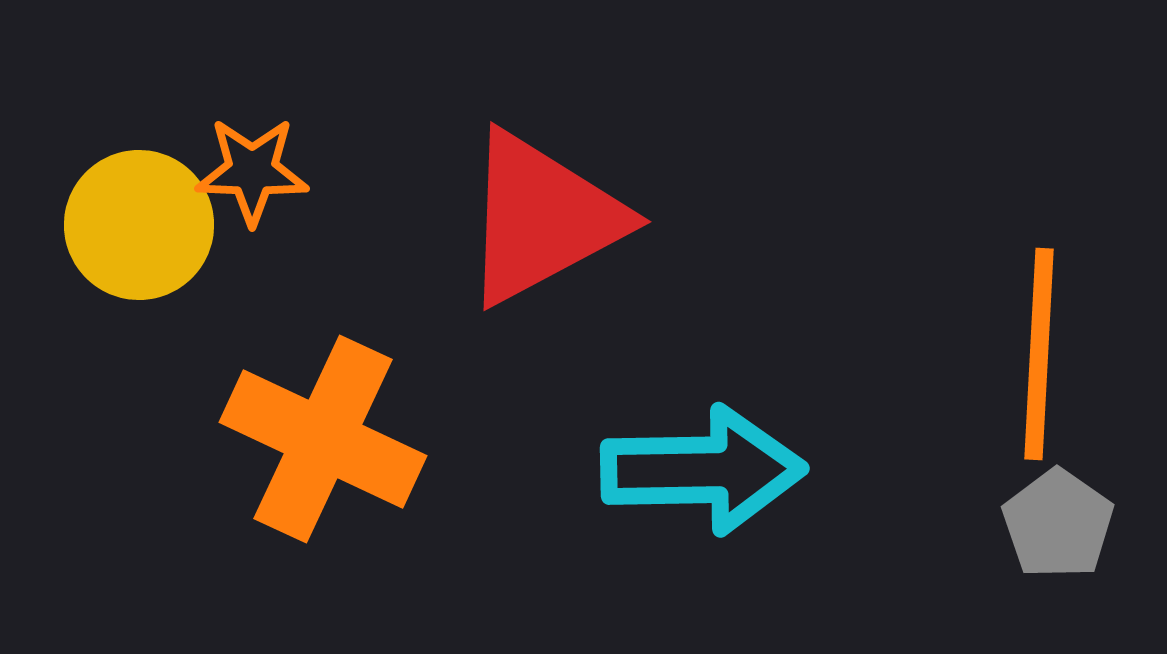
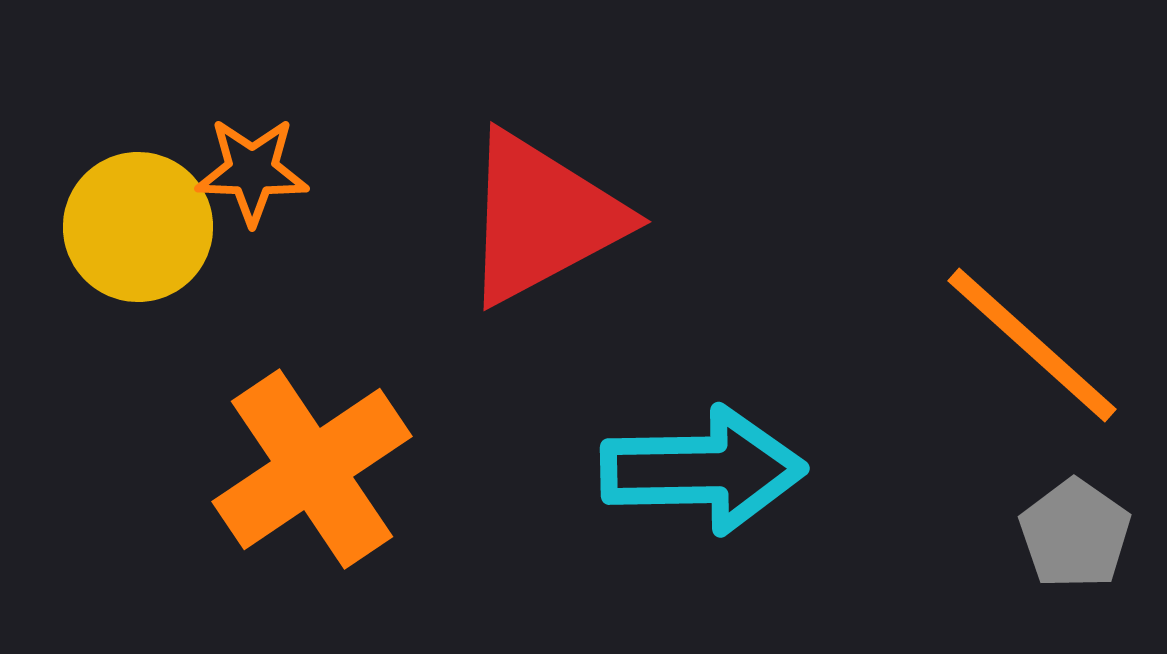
yellow circle: moved 1 px left, 2 px down
orange line: moved 7 px left, 9 px up; rotated 51 degrees counterclockwise
orange cross: moved 11 px left, 30 px down; rotated 31 degrees clockwise
gray pentagon: moved 17 px right, 10 px down
